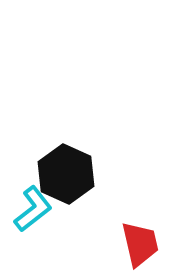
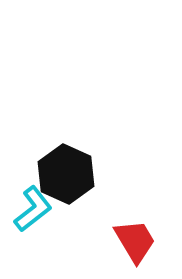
red trapezoid: moved 5 px left, 3 px up; rotated 18 degrees counterclockwise
